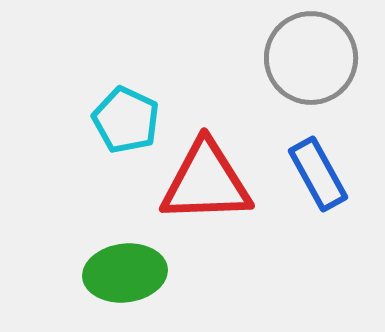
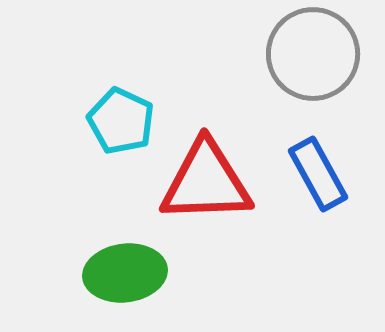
gray circle: moved 2 px right, 4 px up
cyan pentagon: moved 5 px left, 1 px down
